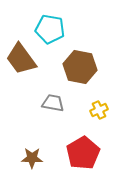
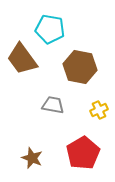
brown trapezoid: moved 1 px right
gray trapezoid: moved 2 px down
brown star: rotated 20 degrees clockwise
